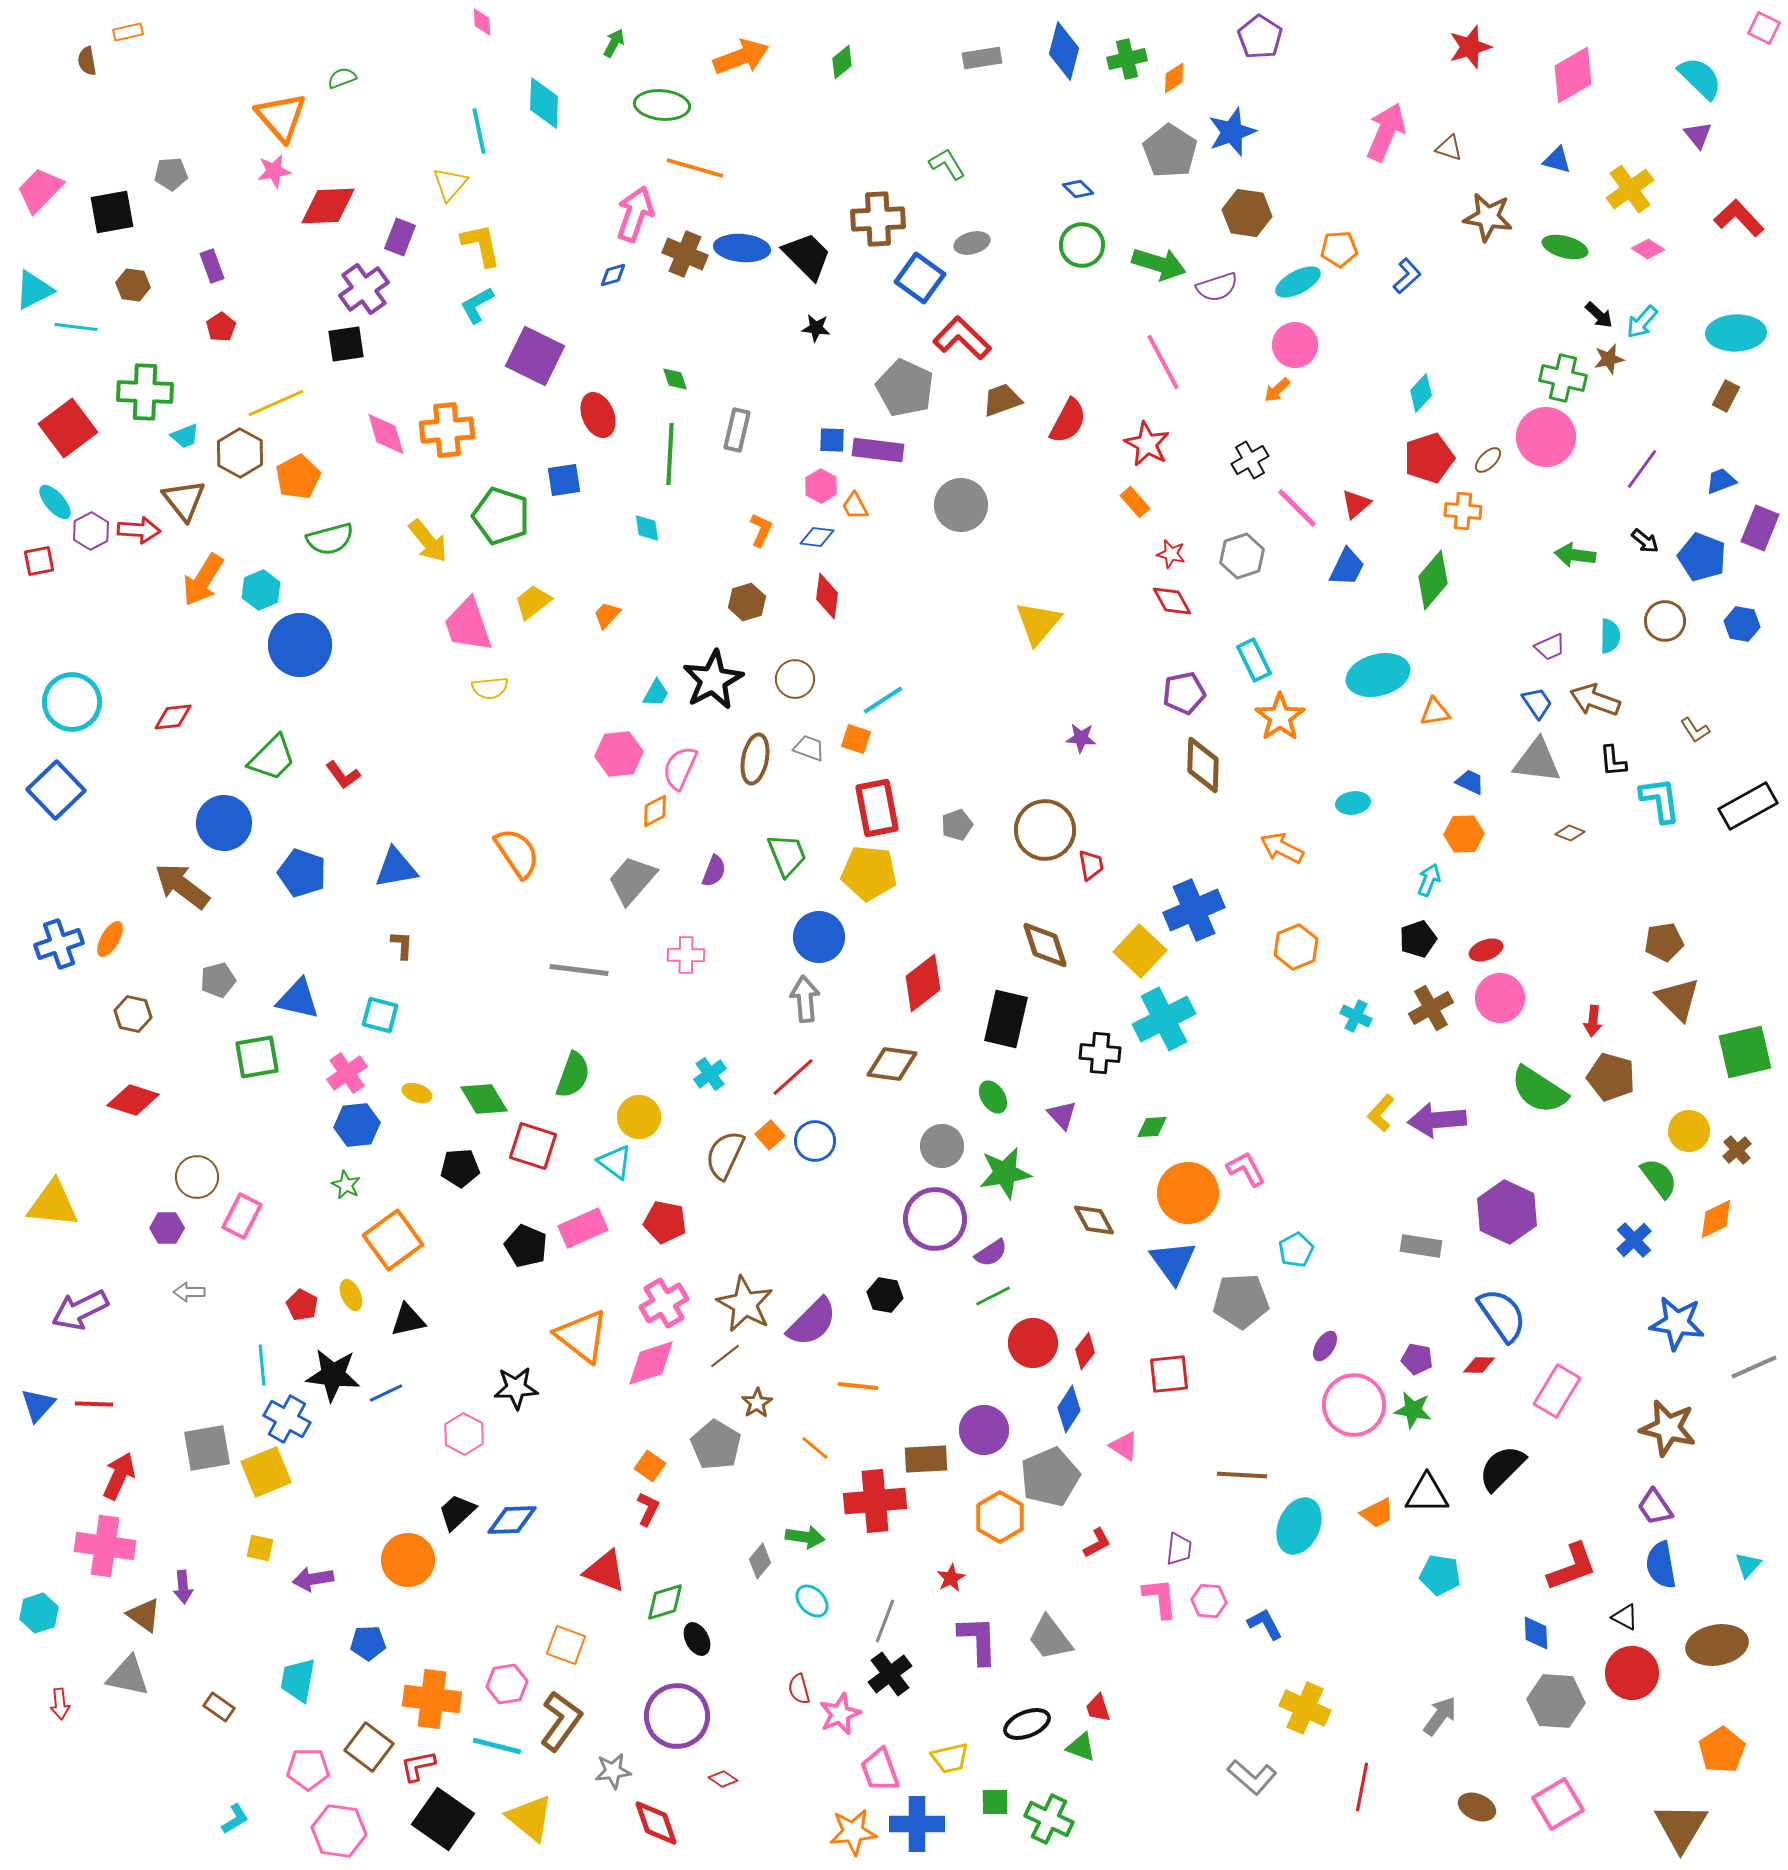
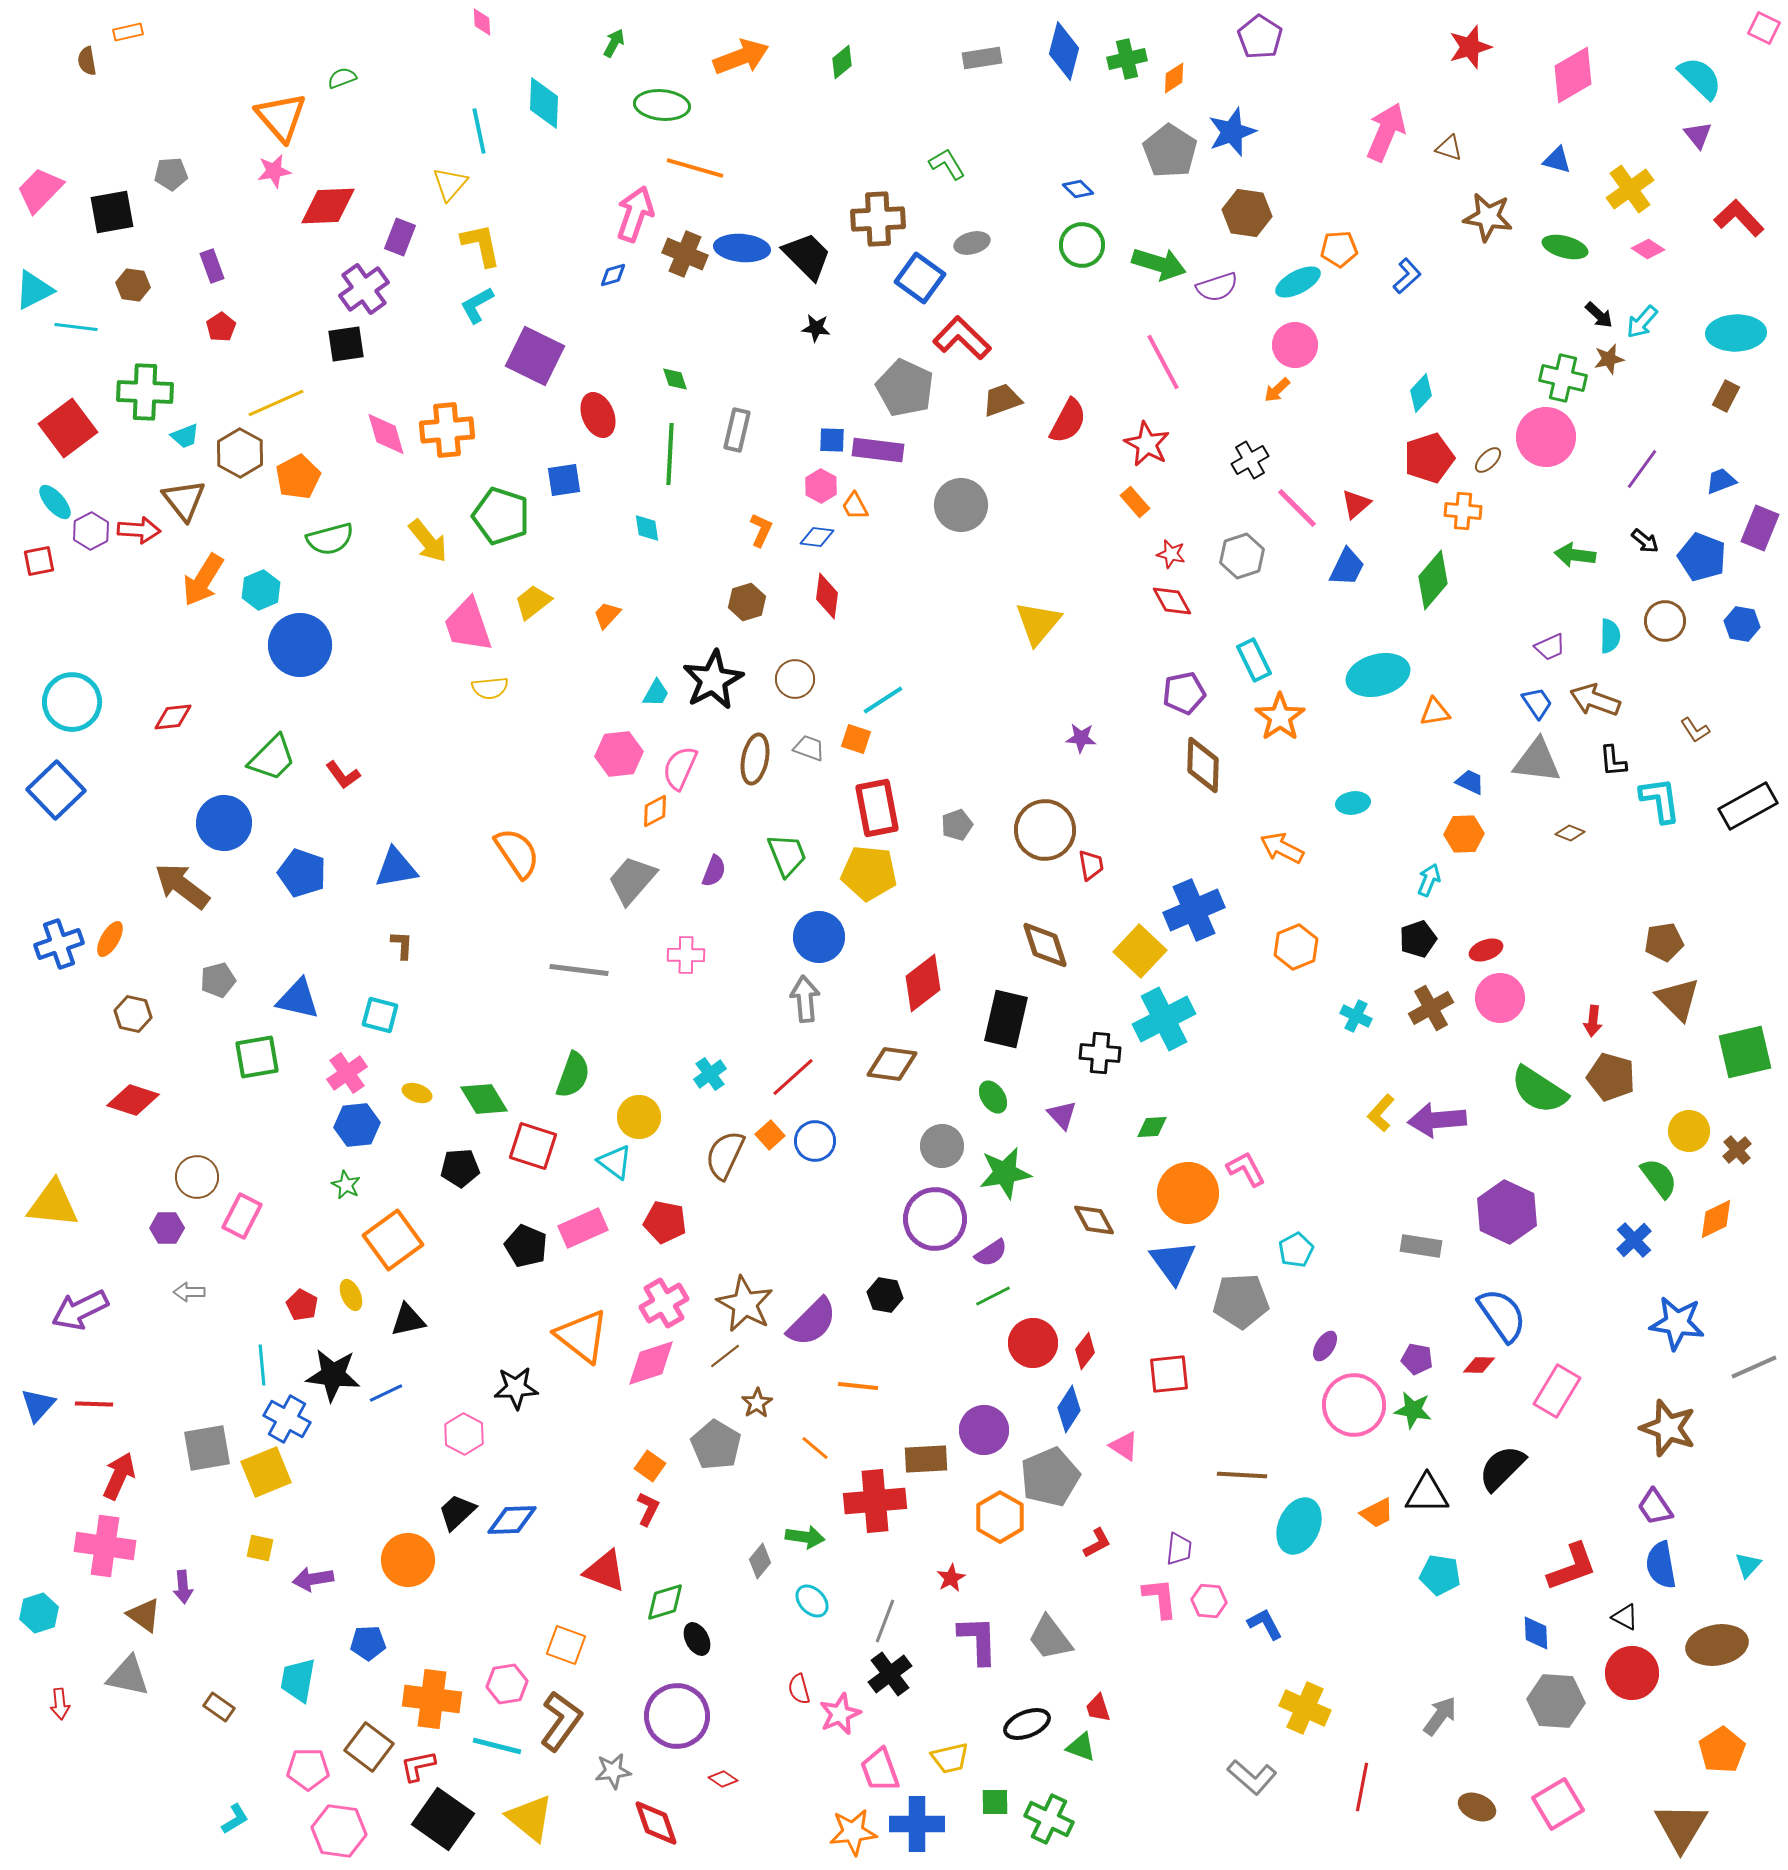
brown star at (1668, 1428): rotated 6 degrees clockwise
